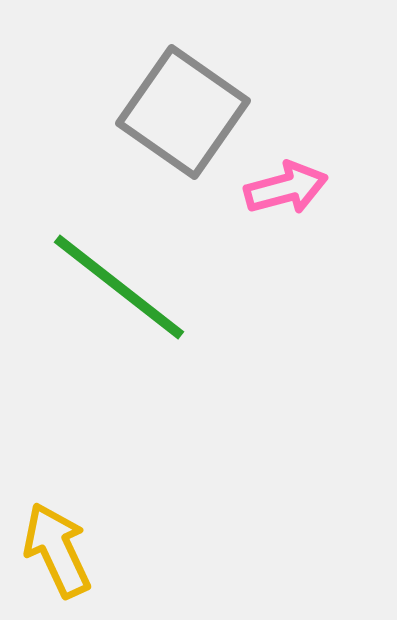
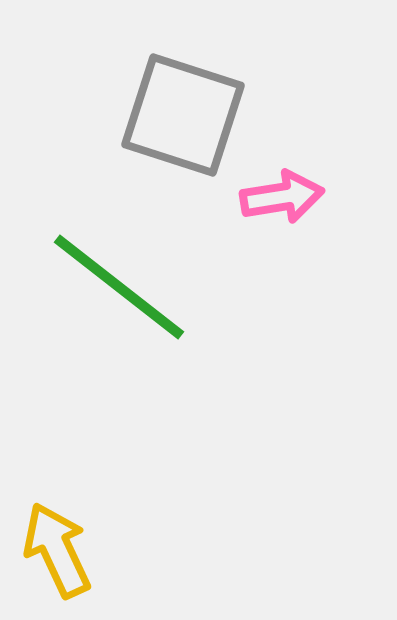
gray square: moved 3 px down; rotated 17 degrees counterclockwise
pink arrow: moved 4 px left, 9 px down; rotated 6 degrees clockwise
